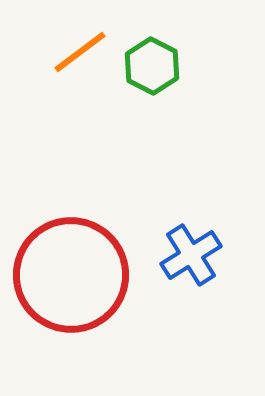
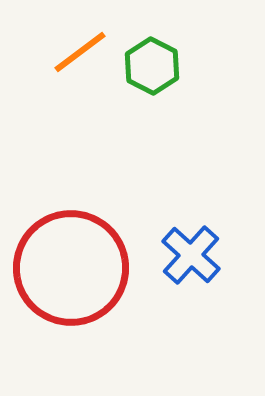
blue cross: rotated 16 degrees counterclockwise
red circle: moved 7 px up
